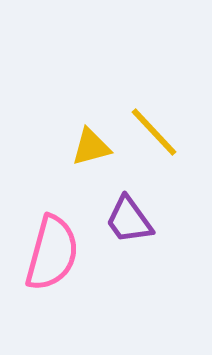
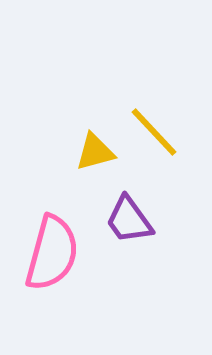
yellow triangle: moved 4 px right, 5 px down
